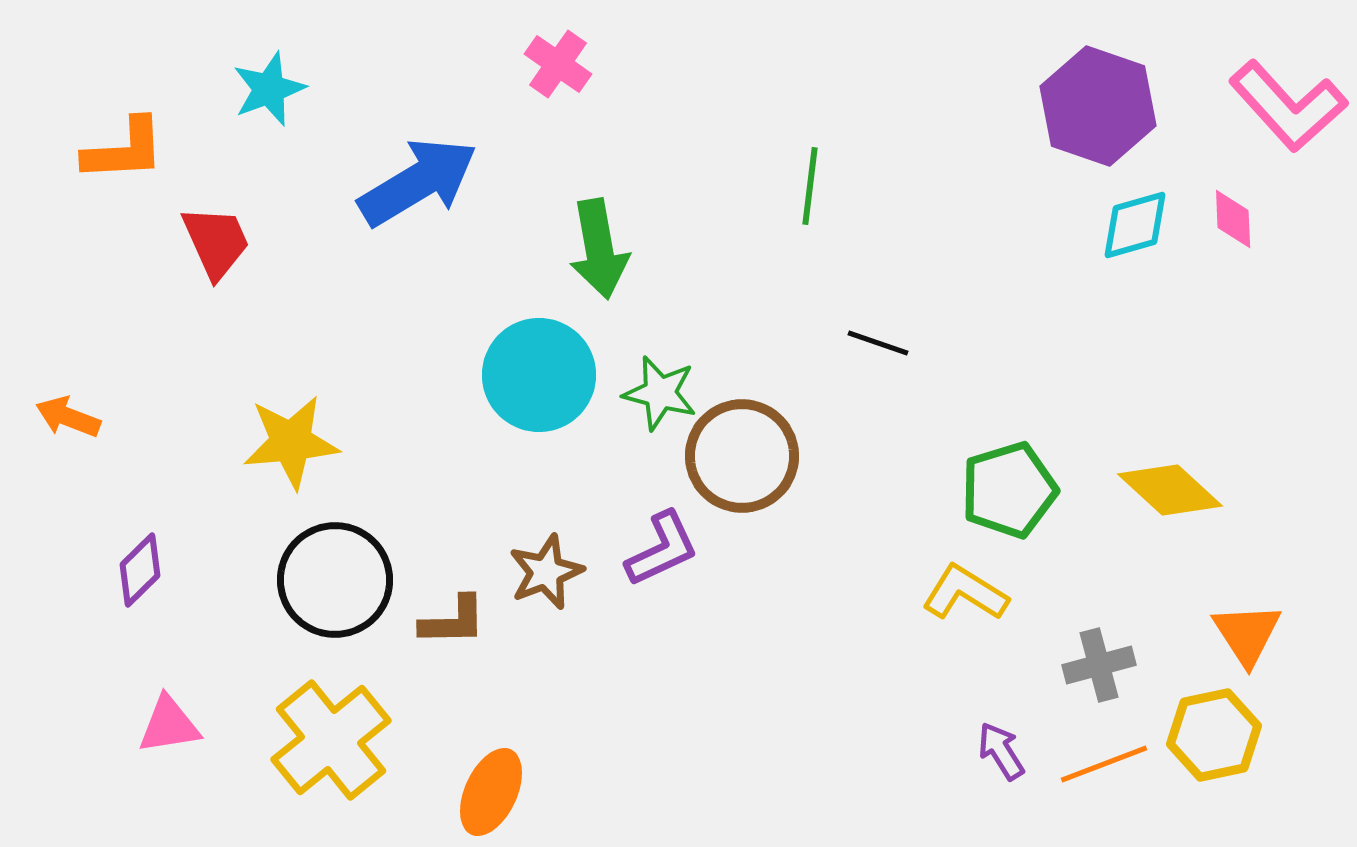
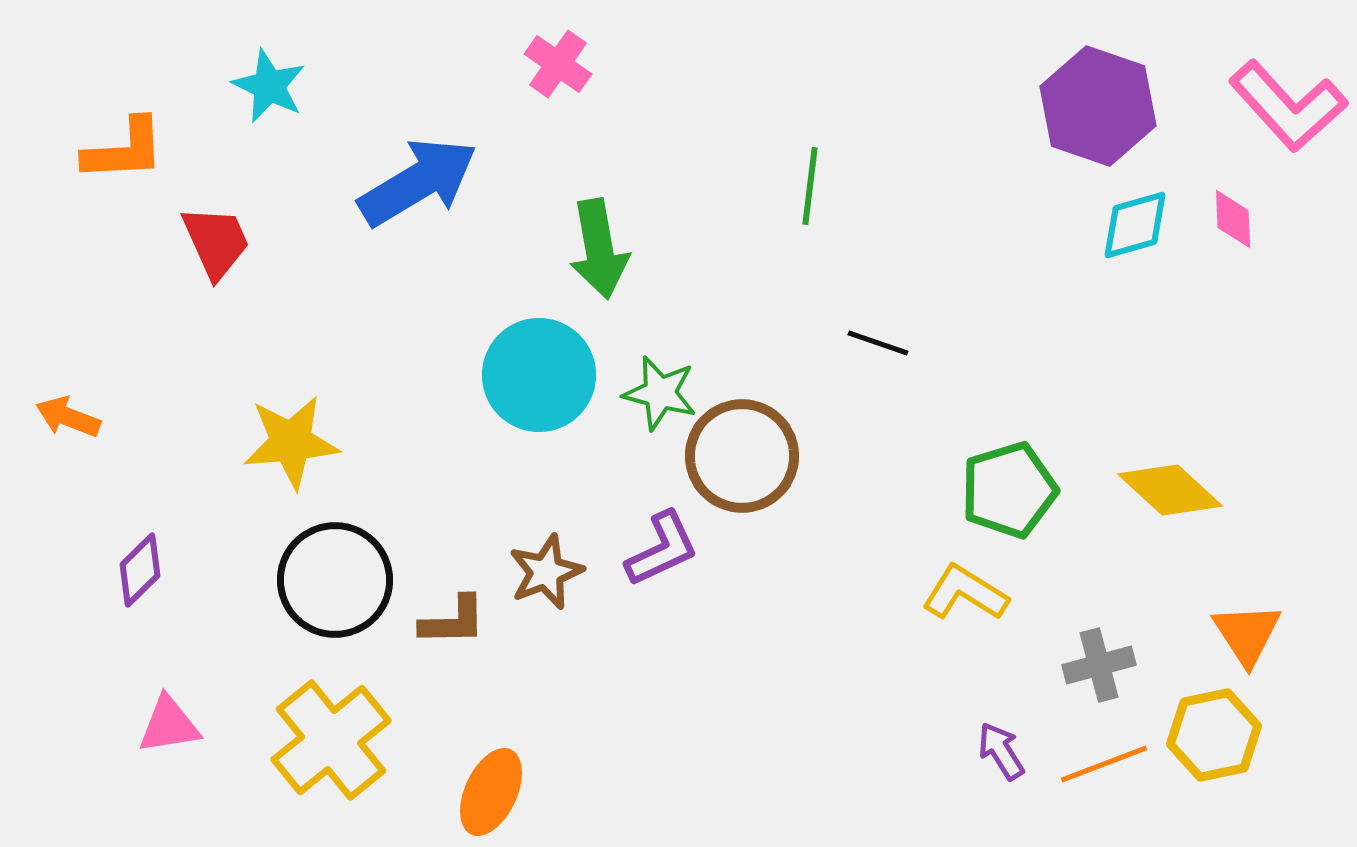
cyan star: moved 3 px up; rotated 26 degrees counterclockwise
